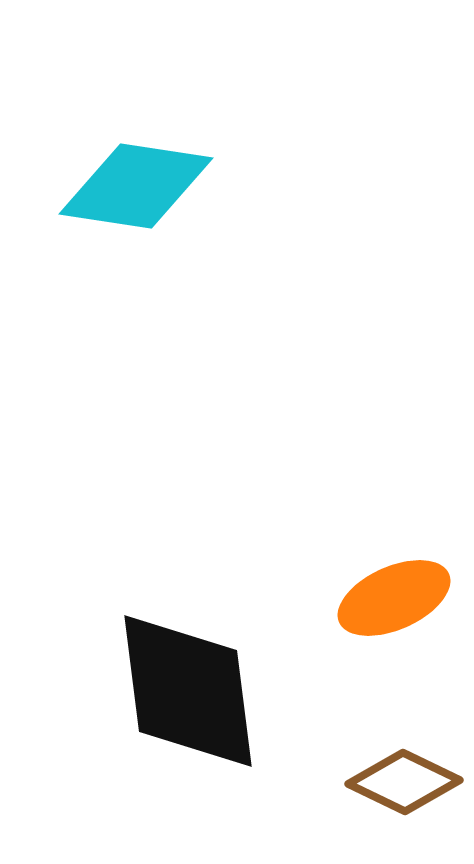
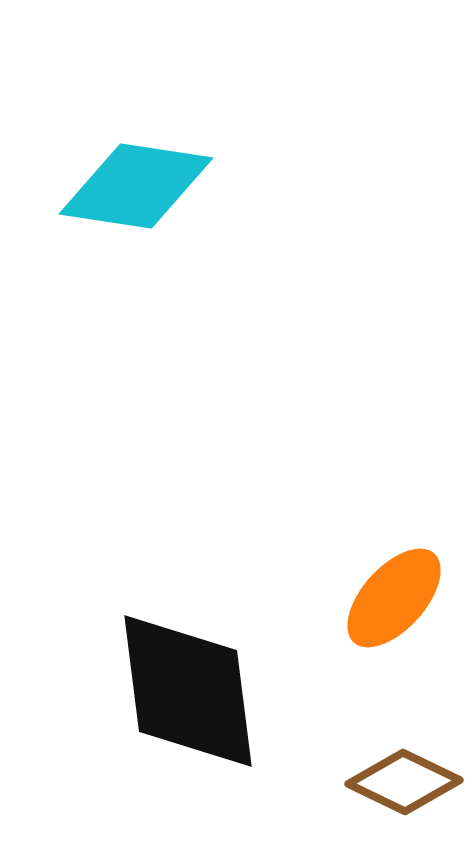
orange ellipse: rotated 24 degrees counterclockwise
